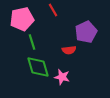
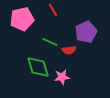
green line: moved 18 px right; rotated 49 degrees counterclockwise
pink star: rotated 21 degrees counterclockwise
